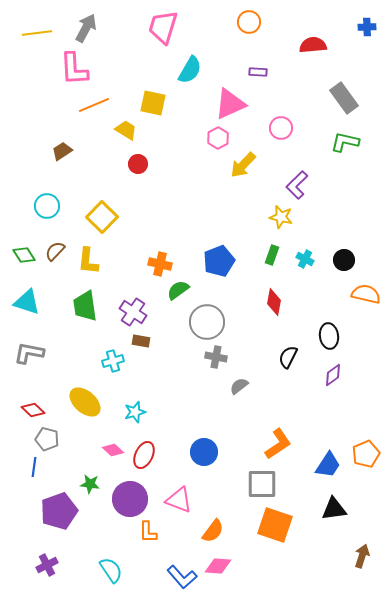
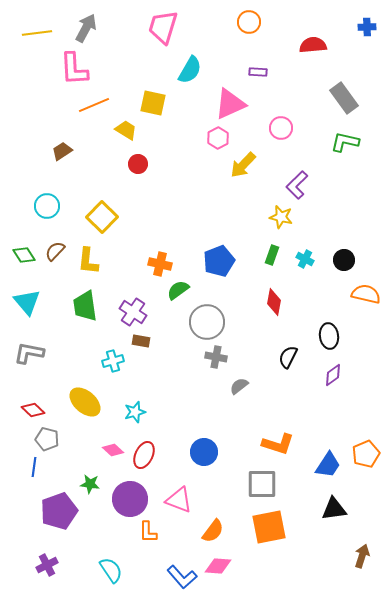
cyan triangle at (27, 302): rotated 32 degrees clockwise
orange L-shape at (278, 444): rotated 52 degrees clockwise
orange square at (275, 525): moved 6 px left, 2 px down; rotated 30 degrees counterclockwise
